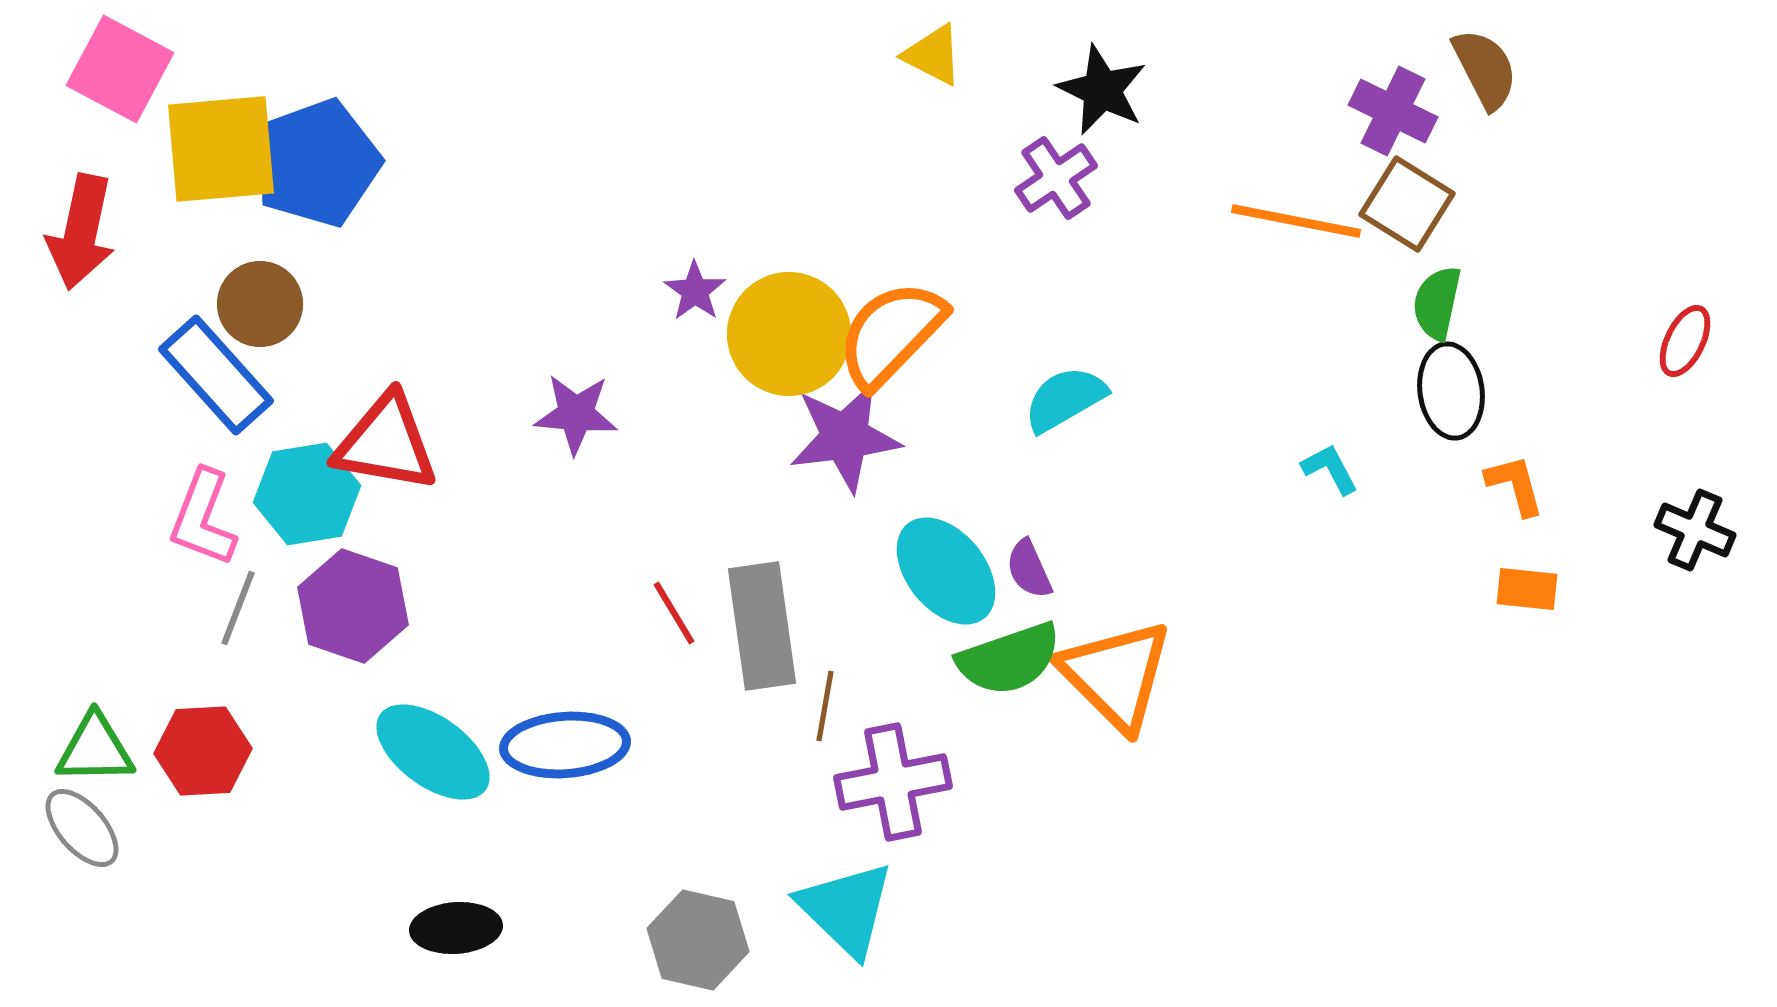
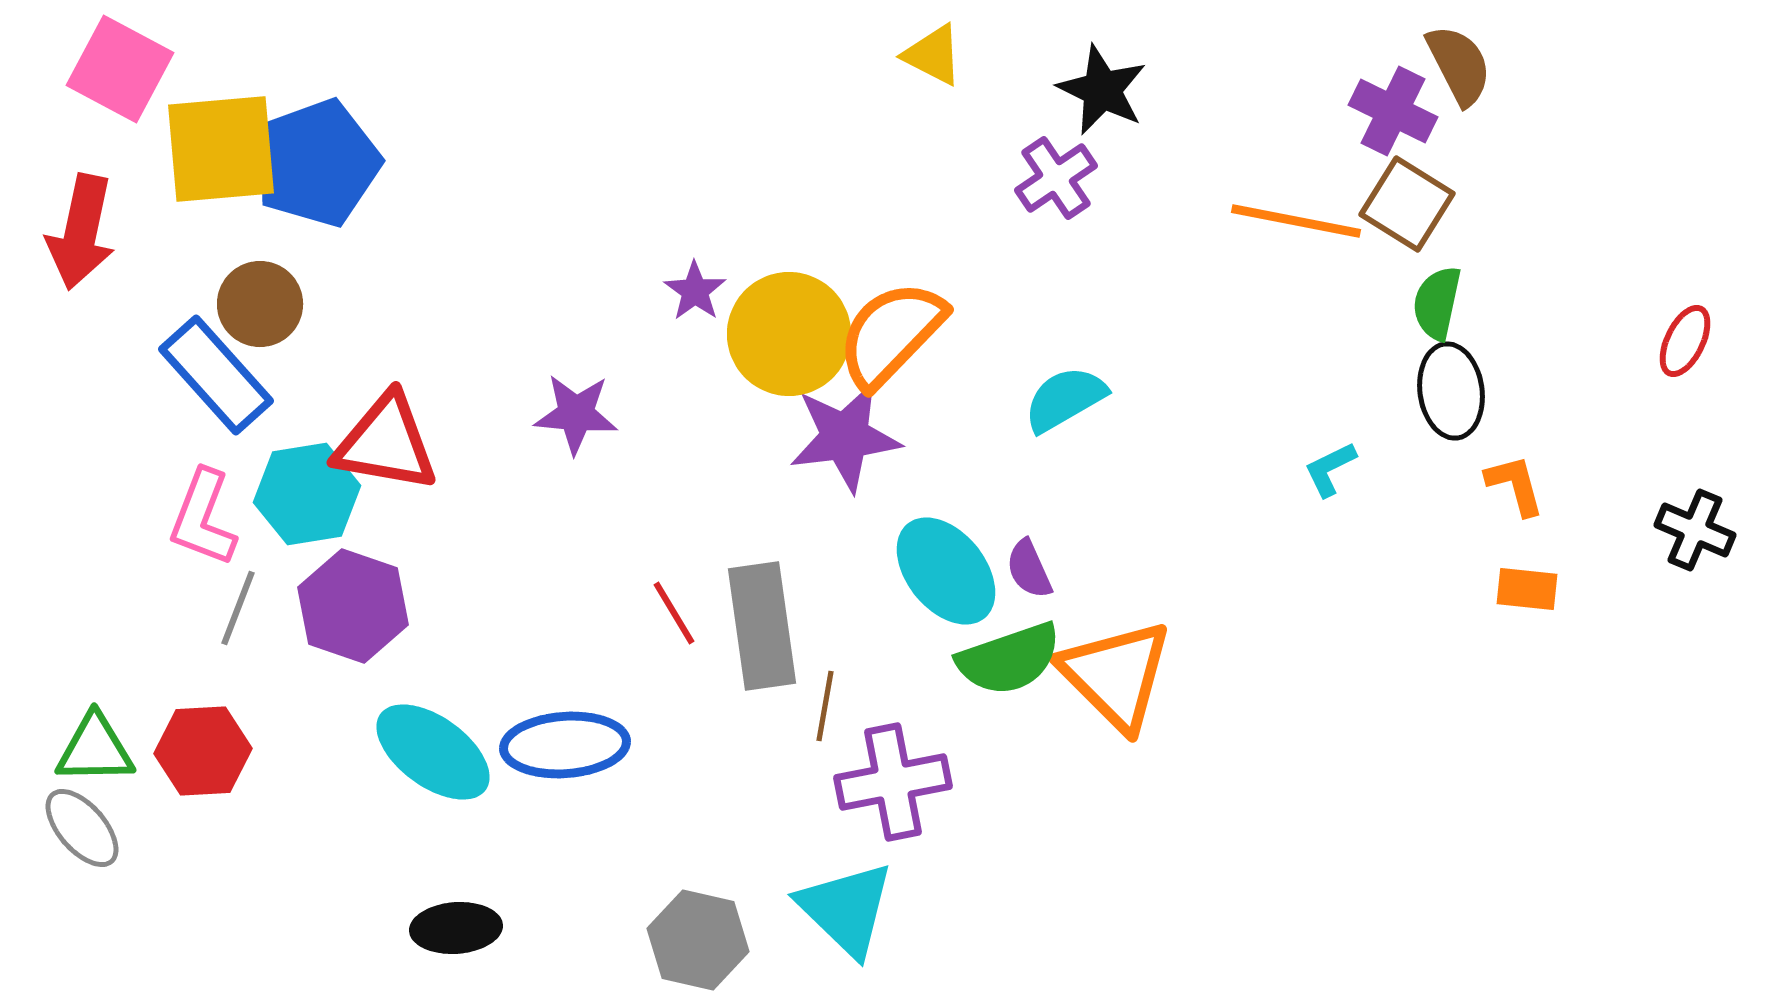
brown semicircle at (1485, 69): moved 26 px left, 4 px up
cyan L-shape at (1330, 469): rotated 88 degrees counterclockwise
